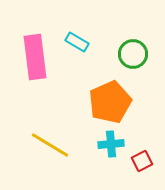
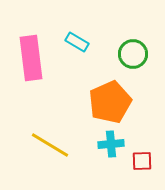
pink rectangle: moved 4 px left, 1 px down
red square: rotated 25 degrees clockwise
